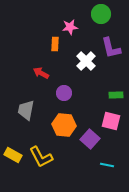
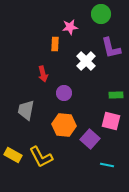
red arrow: moved 2 px right, 1 px down; rotated 133 degrees counterclockwise
